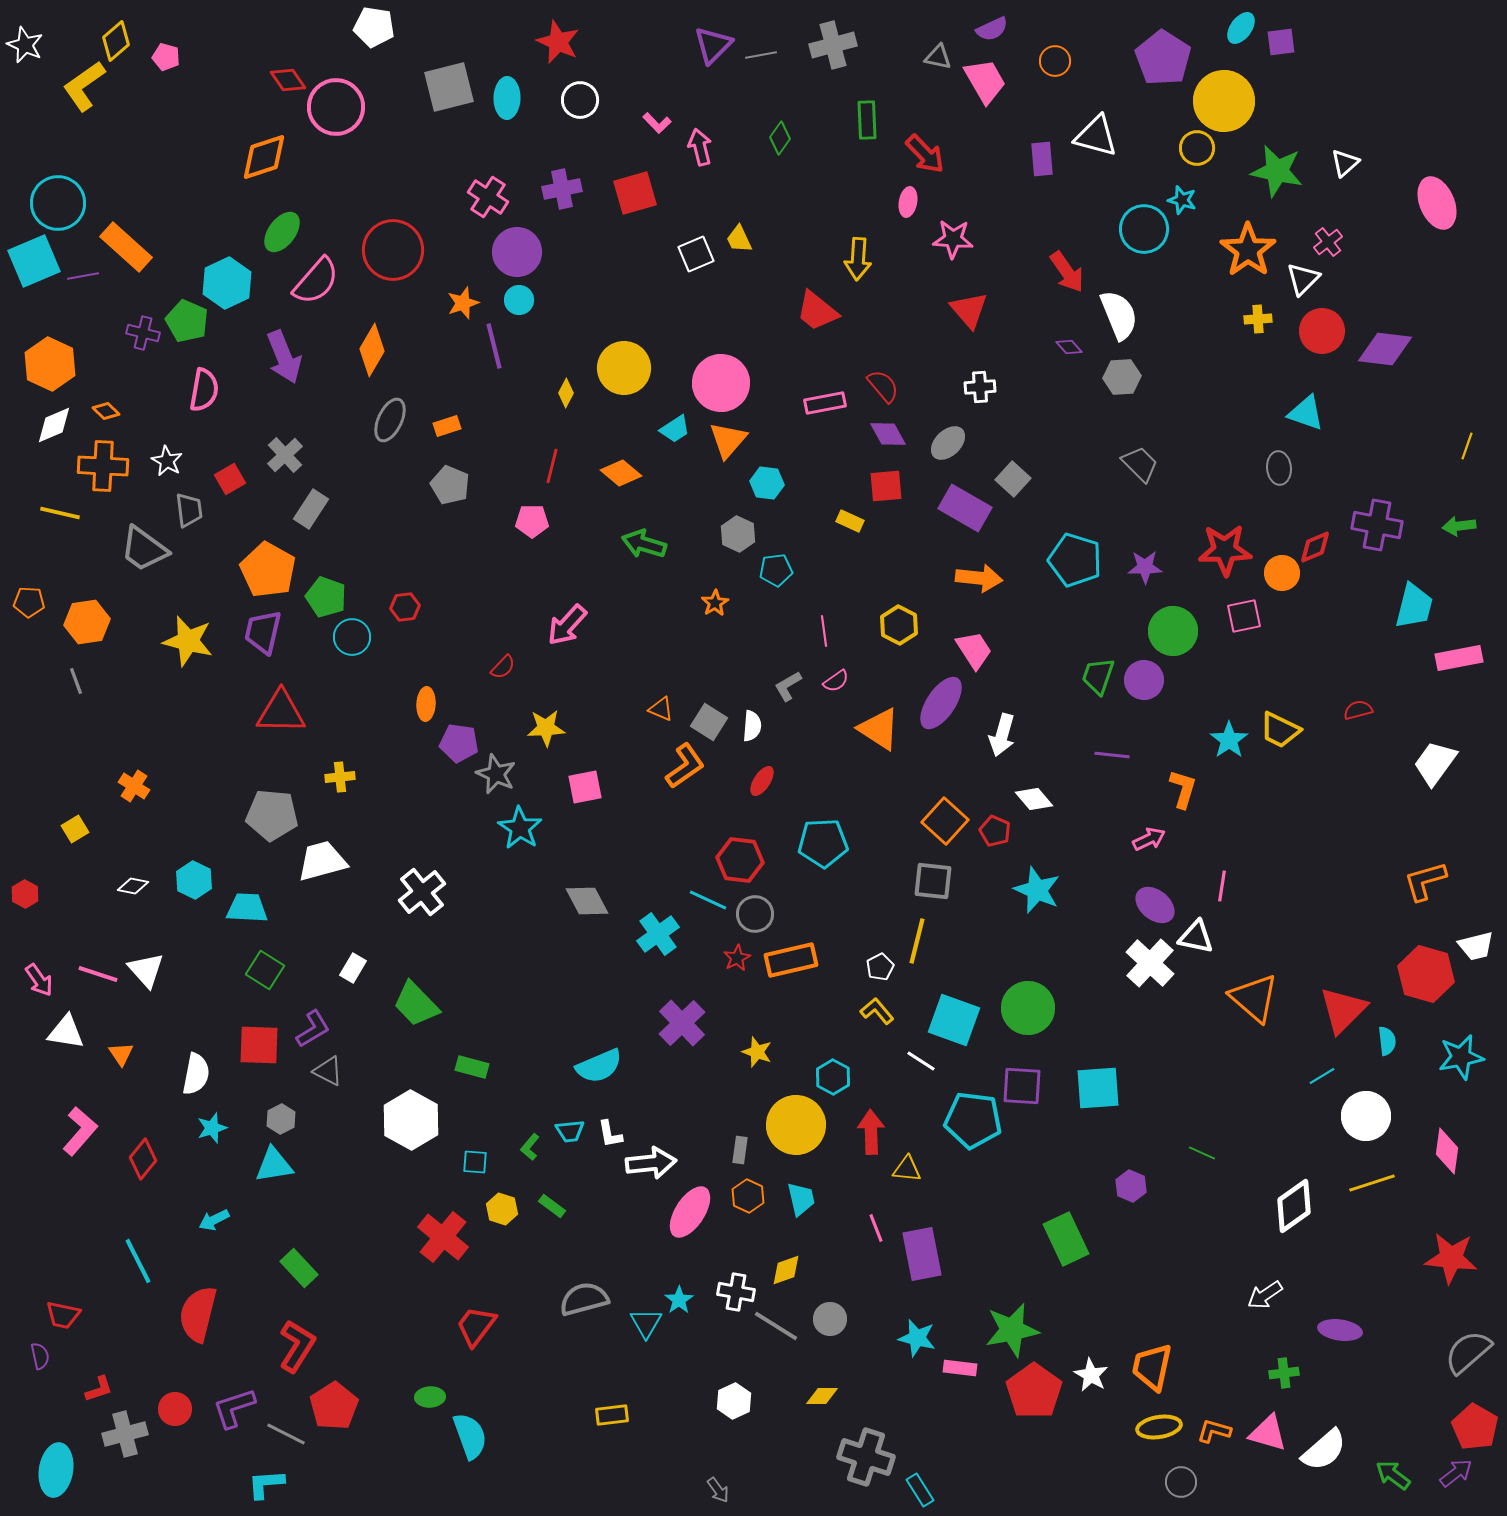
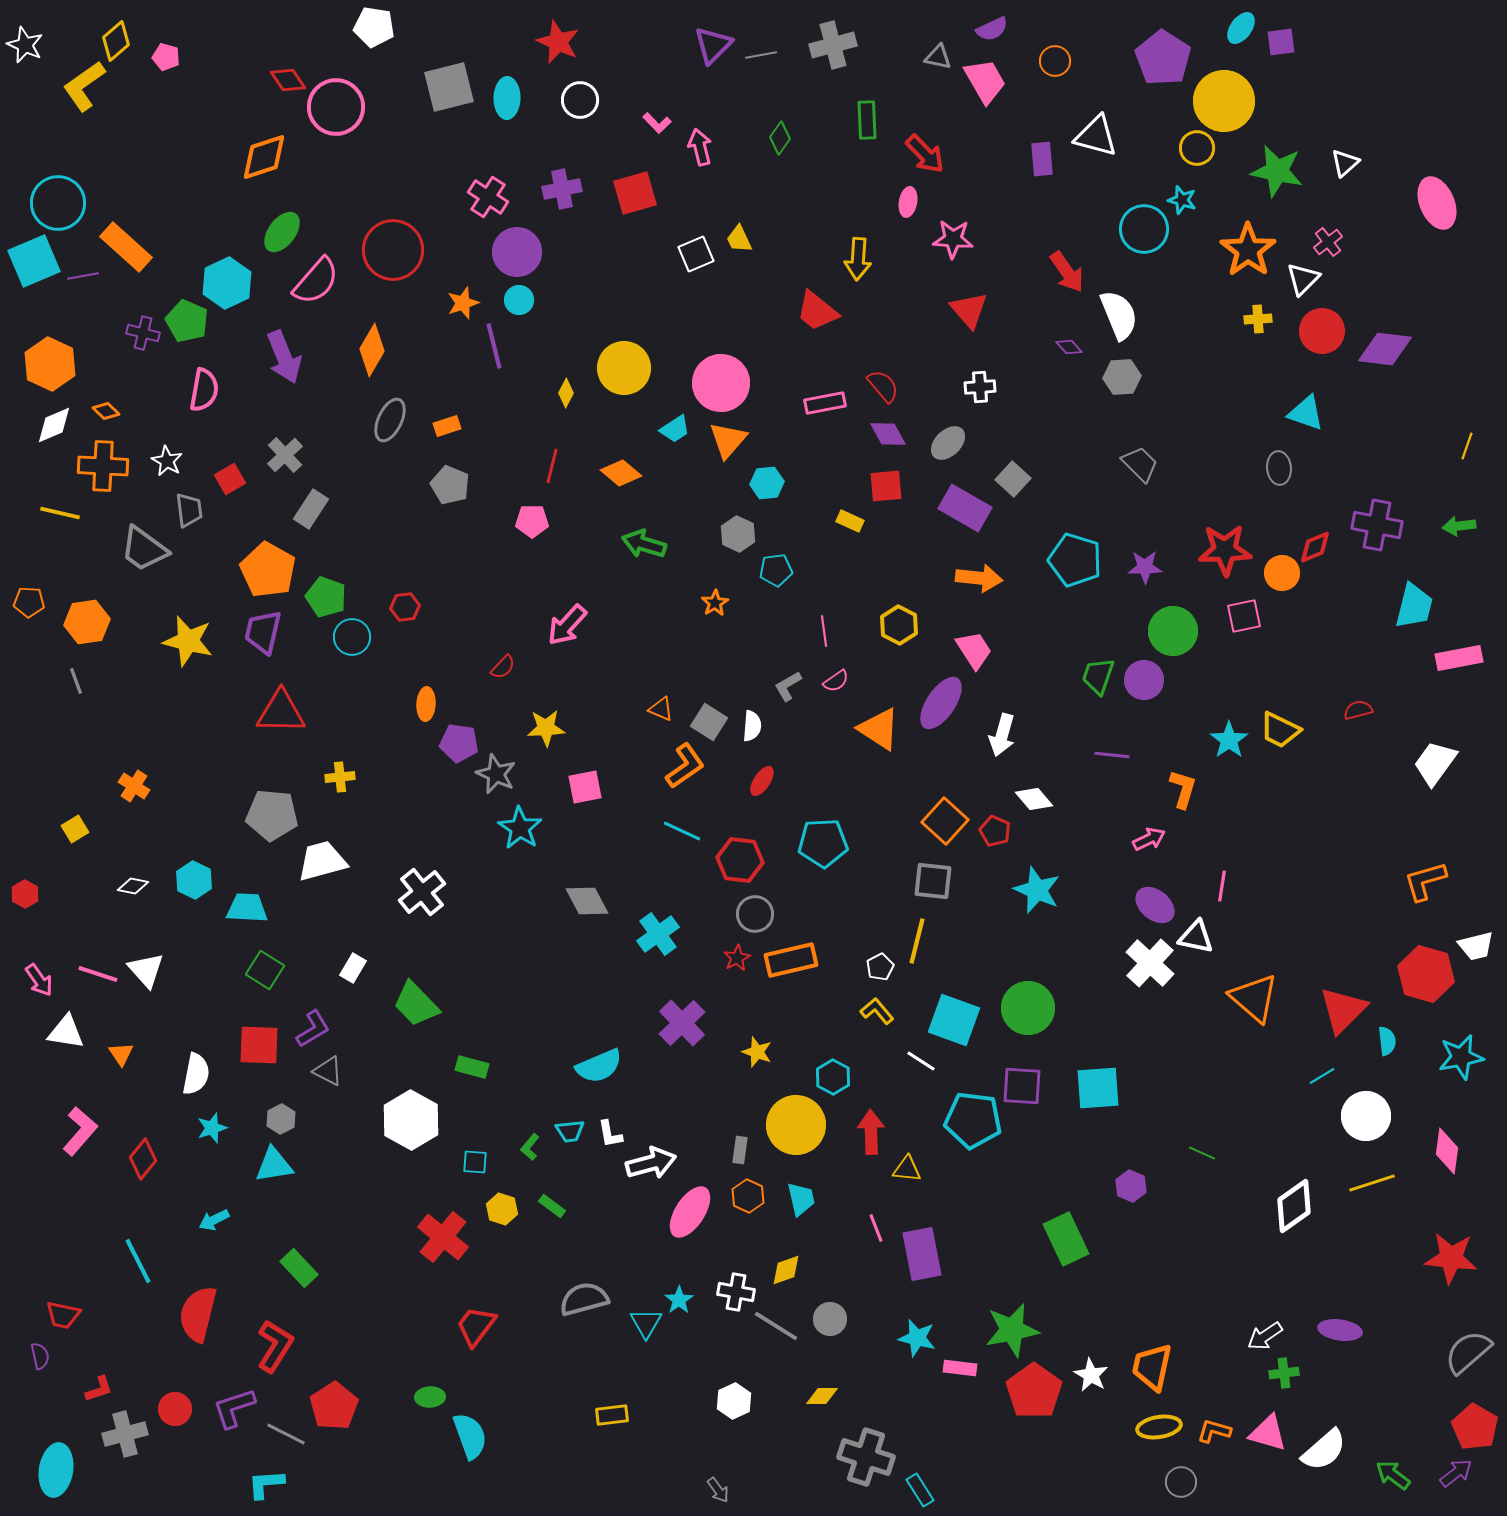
cyan hexagon at (767, 483): rotated 12 degrees counterclockwise
cyan line at (708, 900): moved 26 px left, 69 px up
white arrow at (651, 1163): rotated 9 degrees counterclockwise
white arrow at (1265, 1295): moved 41 px down
red L-shape at (297, 1346): moved 22 px left
